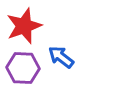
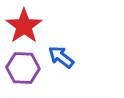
red star: rotated 15 degrees counterclockwise
